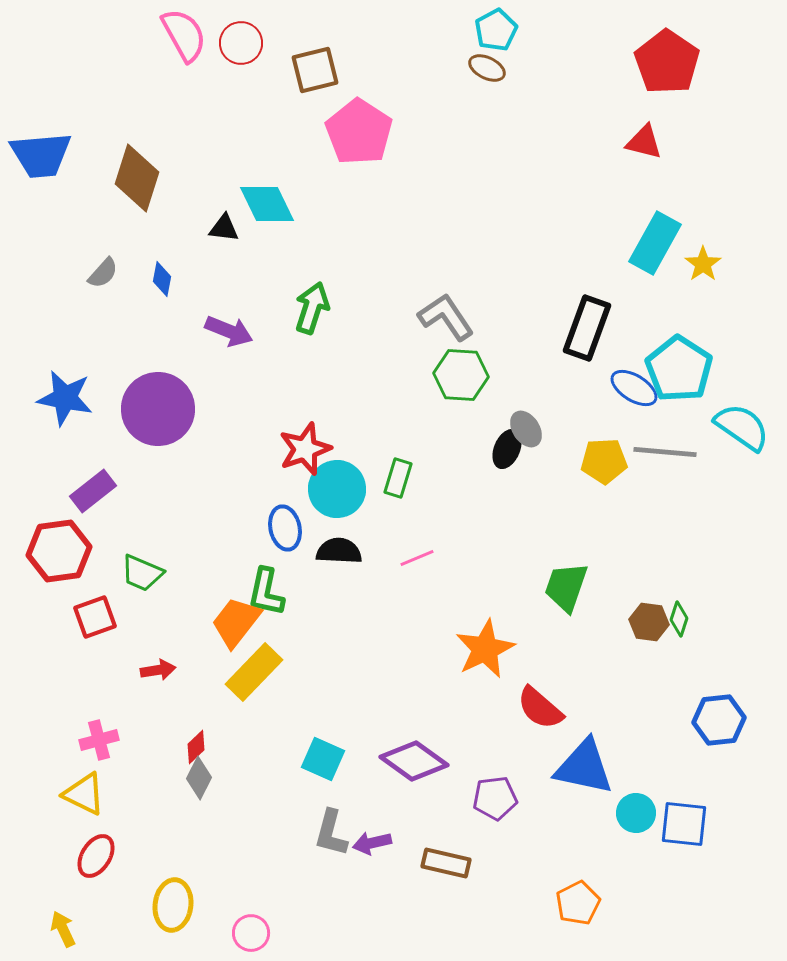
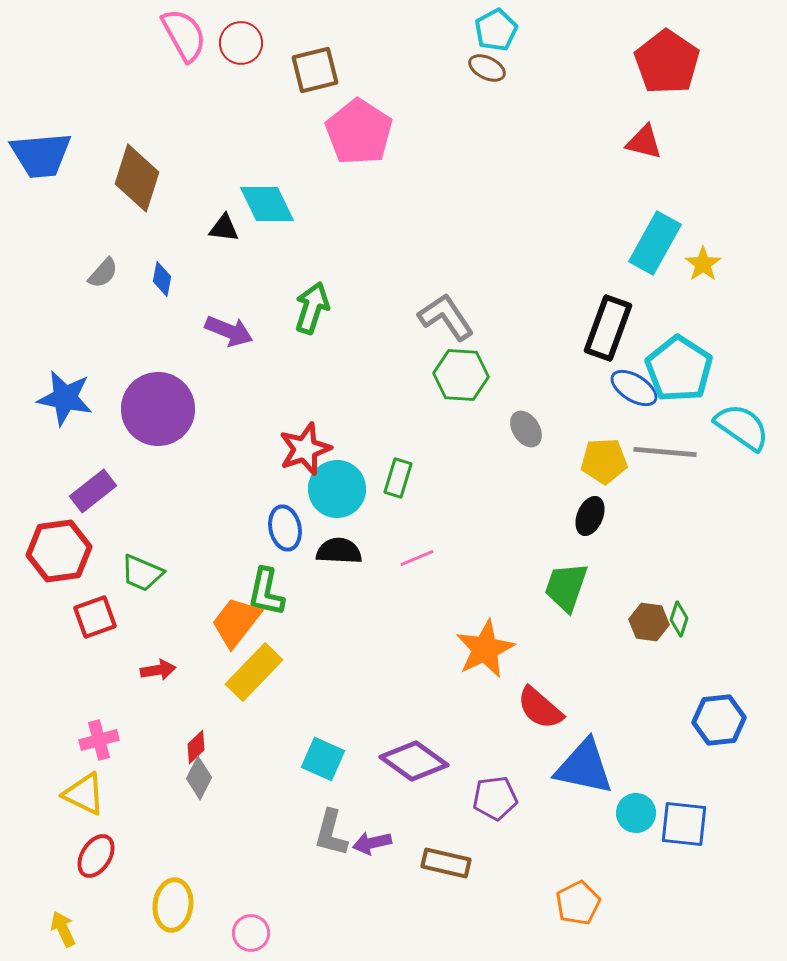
black rectangle at (587, 328): moved 21 px right
black ellipse at (507, 449): moved 83 px right, 67 px down
